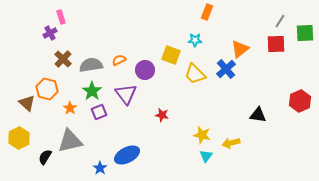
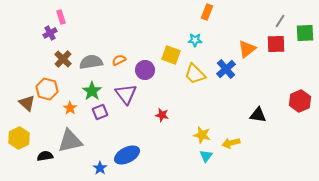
orange triangle: moved 7 px right
gray semicircle: moved 3 px up
purple square: moved 1 px right
black semicircle: moved 1 px up; rotated 49 degrees clockwise
